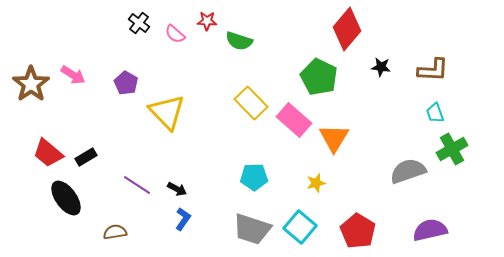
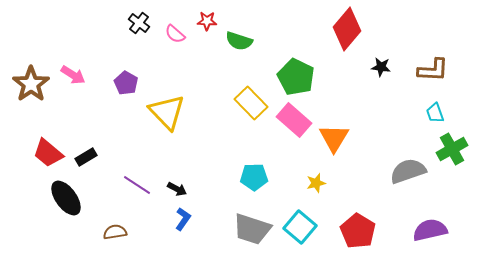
green pentagon: moved 23 px left
